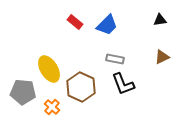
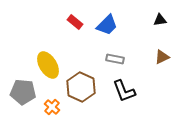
yellow ellipse: moved 1 px left, 4 px up
black L-shape: moved 1 px right, 7 px down
